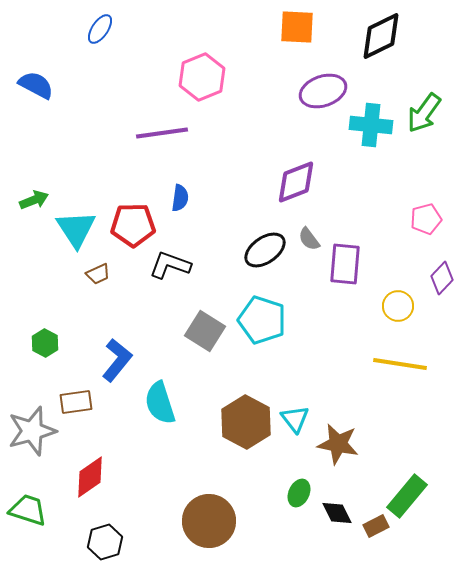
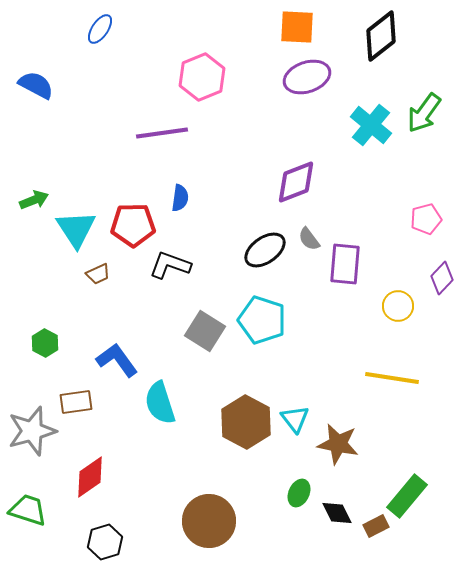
black diamond at (381, 36): rotated 12 degrees counterclockwise
purple ellipse at (323, 91): moved 16 px left, 14 px up
cyan cross at (371, 125): rotated 33 degrees clockwise
blue L-shape at (117, 360): rotated 75 degrees counterclockwise
yellow line at (400, 364): moved 8 px left, 14 px down
